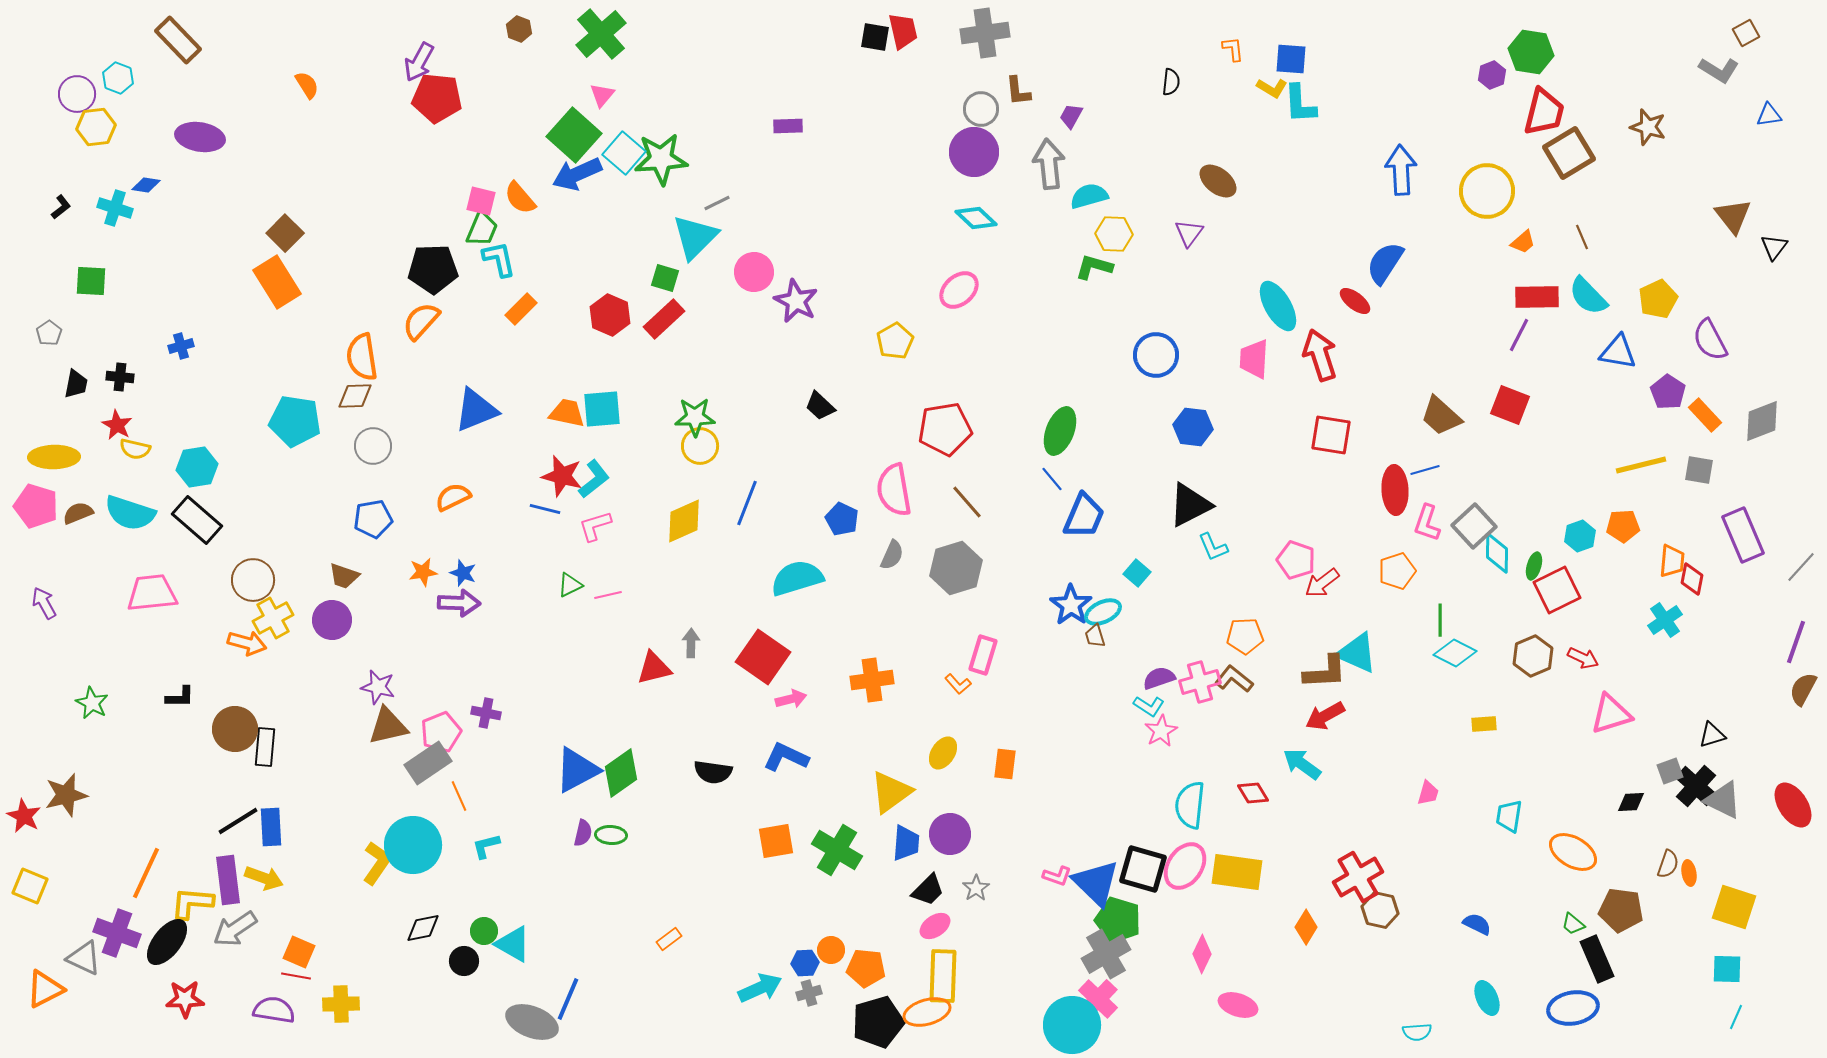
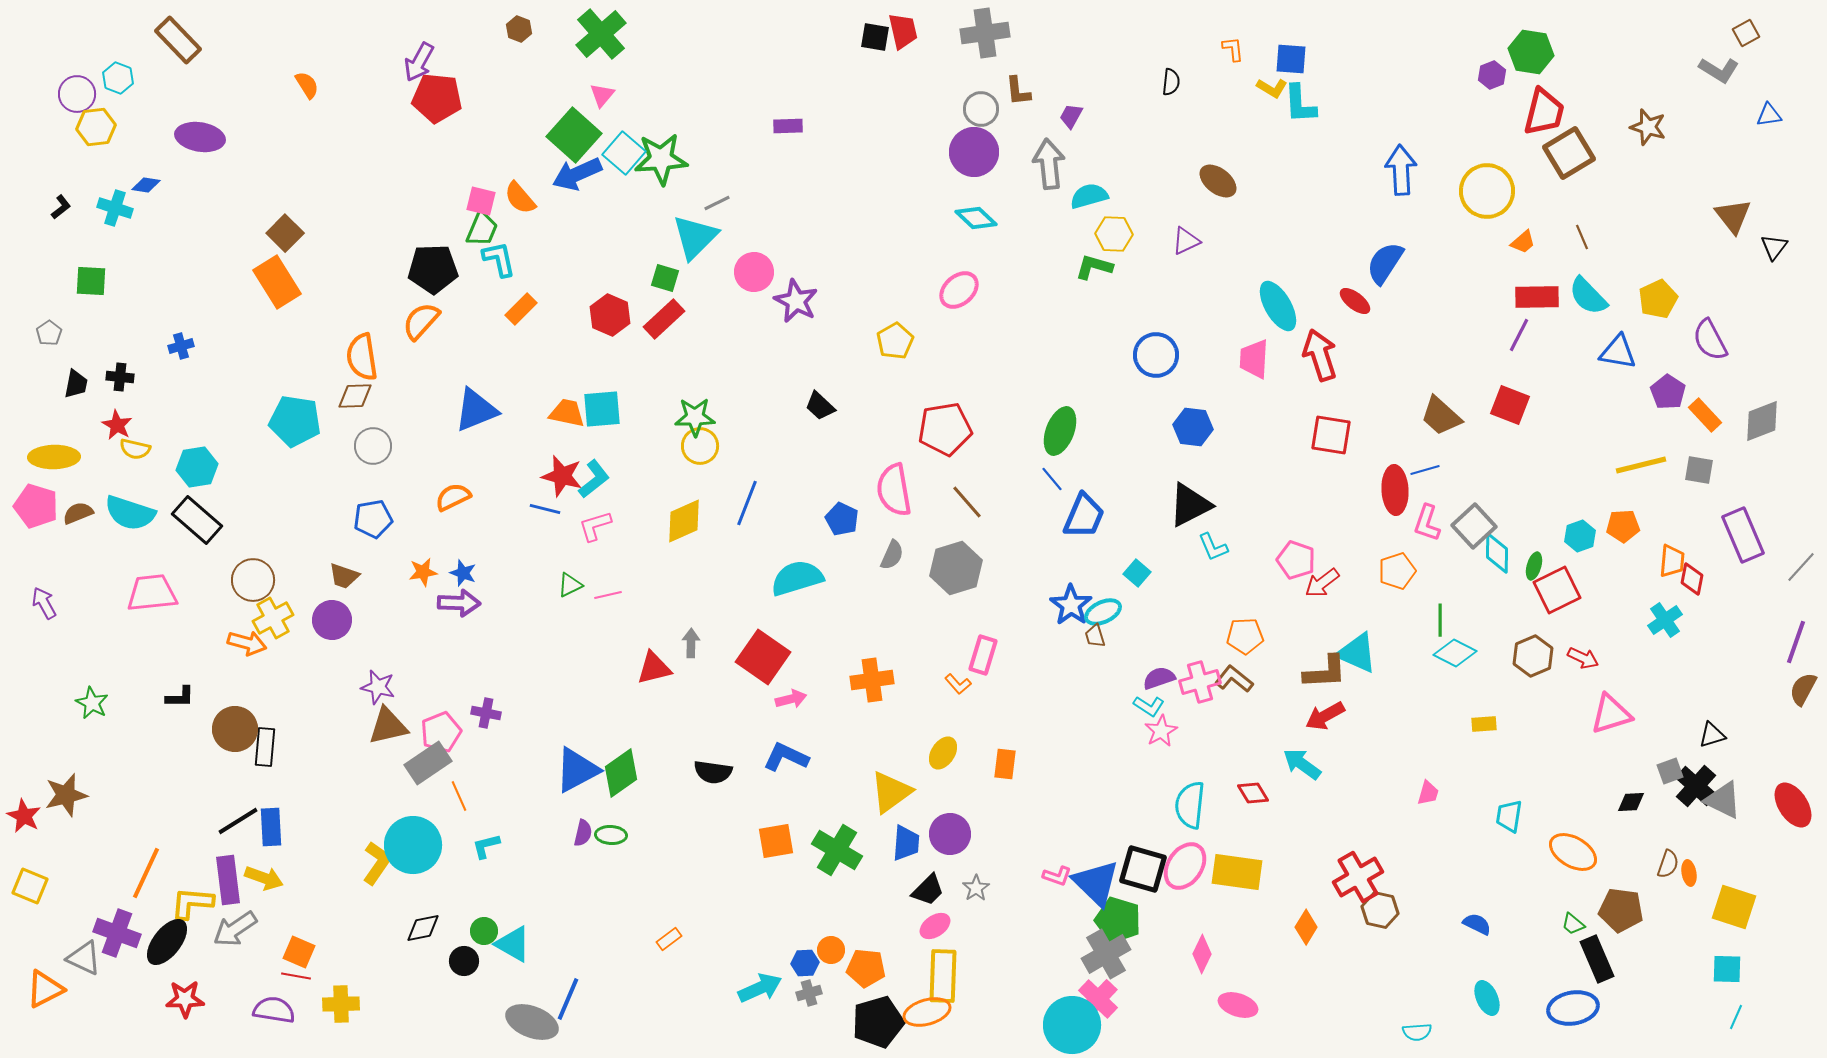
purple triangle at (1189, 233): moved 3 px left, 8 px down; rotated 28 degrees clockwise
